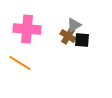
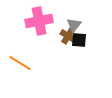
gray triangle: rotated 21 degrees counterclockwise
pink cross: moved 12 px right, 8 px up; rotated 16 degrees counterclockwise
black square: moved 3 px left
